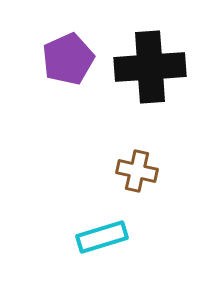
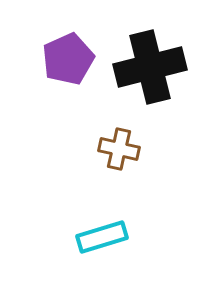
black cross: rotated 10 degrees counterclockwise
brown cross: moved 18 px left, 22 px up
